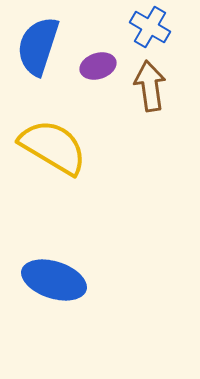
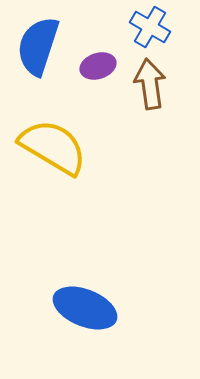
brown arrow: moved 2 px up
blue ellipse: moved 31 px right, 28 px down; rotated 4 degrees clockwise
